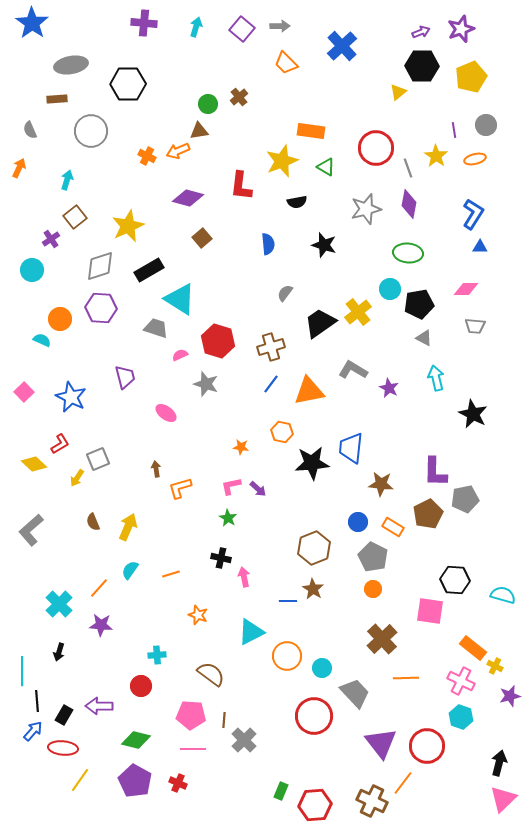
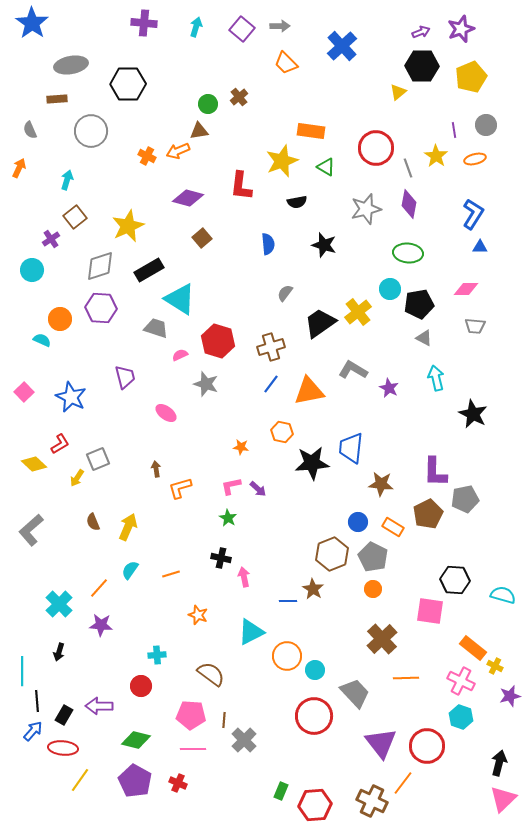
brown hexagon at (314, 548): moved 18 px right, 6 px down
cyan circle at (322, 668): moved 7 px left, 2 px down
